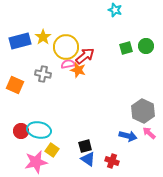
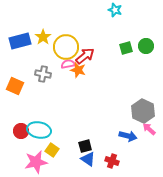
orange square: moved 1 px down
pink arrow: moved 4 px up
